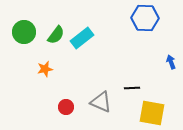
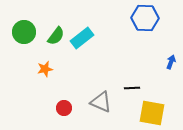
green semicircle: moved 1 px down
blue arrow: rotated 40 degrees clockwise
red circle: moved 2 px left, 1 px down
